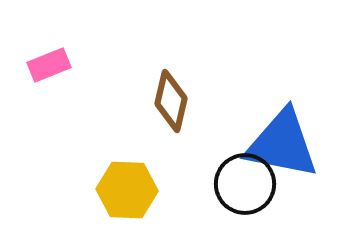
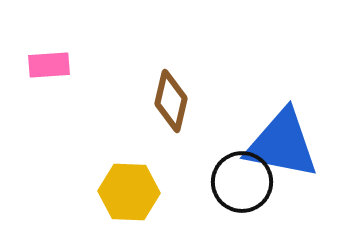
pink rectangle: rotated 18 degrees clockwise
black circle: moved 3 px left, 2 px up
yellow hexagon: moved 2 px right, 2 px down
